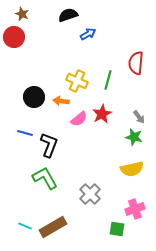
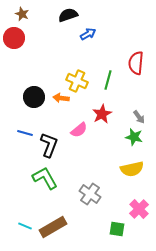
red circle: moved 1 px down
orange arrow: moved 3 px up
pink semicircle: moved 11 px down
gray cross: rotated 10 degrees counterclockwise
pink cross: moved 4 px right; rotated 24 degrees counterclockwise
